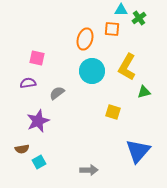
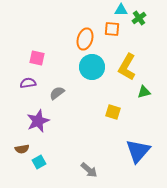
cyan circle: moved 4 px up
gray arrow: rotated 42 degrees clockwise
